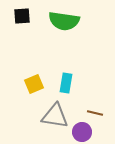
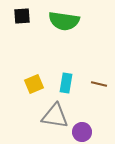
brown line: moved 4 px right, 29 px up
